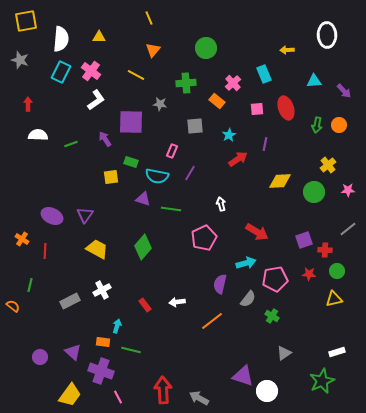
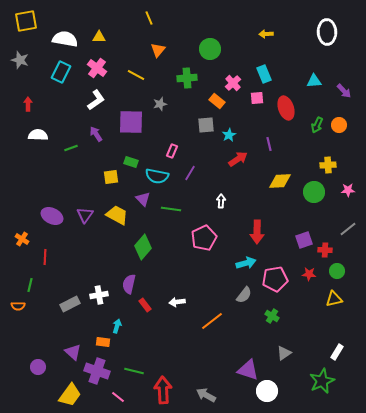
white ellipse at (327, 35): moved 3 px up
white semicircle at (61, 39): moved 4 px right; rotated 85 degrees counterclockwise
green circle at (206, 48): moved 4 px right, 1 px down
orange triangle at (153, 50): moved 5 px right
yellow arrow at (287, 50): moved 21 px left, 16 px up
pink cross at (91, 71): moved 6 px right, 3 px up
green cross at (186, 83): moved 1 px right, 5 px up
gray star at (160, 104): rotated 24 degrees counterclockwise
pink square at (257, 109): moved 11 px up
green arrow at (317, 125): rotated 14 degrees clockwise
gray square at (195, 126): moved 11 px right, 1 px up
purple arrow at (105, 139): moved 9 px left, 5 px up
green line at (71, 144): moved 4 px down
purple line at (265, 144): moved 4 px right; rotated 24 degrees counterclockwise
yellow cross at (328, 165): rotated 35 degrees clockwise
purple triangle at (143, 199): rotated 28 degrees clockwise
white arrow at (221, 204): moved 3 px up; rotated 16 degrees clockwise
red arrow at (257, 232): rotated 60 degrees clockwise
yellow trapezoid at (97, 249): moved 20 px right, 34 px up
red line at (45, 251): moved 6 px down
purple semicircle at (220, 284): moved 91 px left
white cross at (102, 290): moved 3 px left, 5 px down; rotated 18 degrees clockwise
gray semicircle at (248, 299): moved 4 px left, 4 px up
gray rectangle at (70, 301): moved 3 px down
orange semicircle at (13, 306): moved 5 px right; rotated 144 degrees clockwise
green line at (131, 350): moved 3 px right, 21 px down
white rectangle at (337, 352): rotated 42 degrees counterclockwise
purple circle at (40, 357): moved 2 px left, 10 px down
purple cross at (101, 371): moved 4 px left
purple triangle at (243, 376): moved 5 px right, 6 px up
pink line at (118, 397): rotated 24 degrees counterclockwise
gray arrow at (199, 398): moved 7 px right, 3 px up
